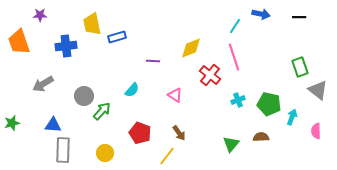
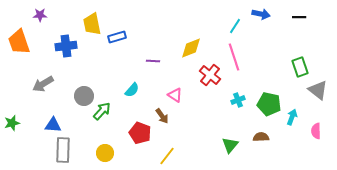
brown arrow: moved 17 px left, 17 px up
green triangle: moved 1 px left, 1 px down
